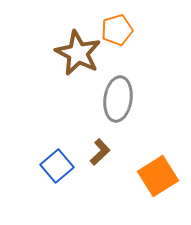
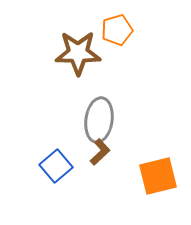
brown star: rotated 27 degrees counterclockwise
gray ellipse: moved 19 px left, 21 px down
blue square: moved 1 px left
orange square: rotated 18 degrees clockwise
